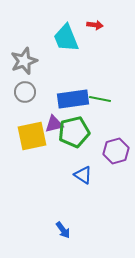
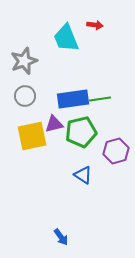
gray circle: moved 4 px down
green line: rotated 20 degrees counterclockwise
green pentagon: moved 7 px right
blue arrow: moved 2 px left, 7 px down
